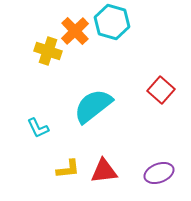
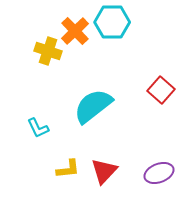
cyan hexagon: rotated 16 degrees counterclockwise
red triangle: rotated 40 degrees counterclockwise
